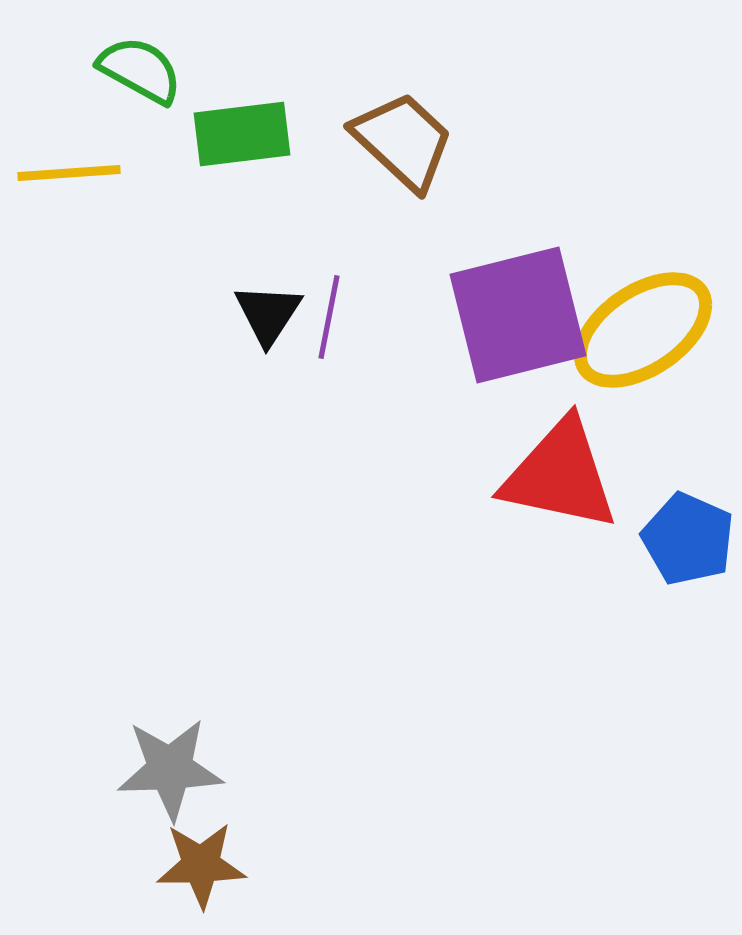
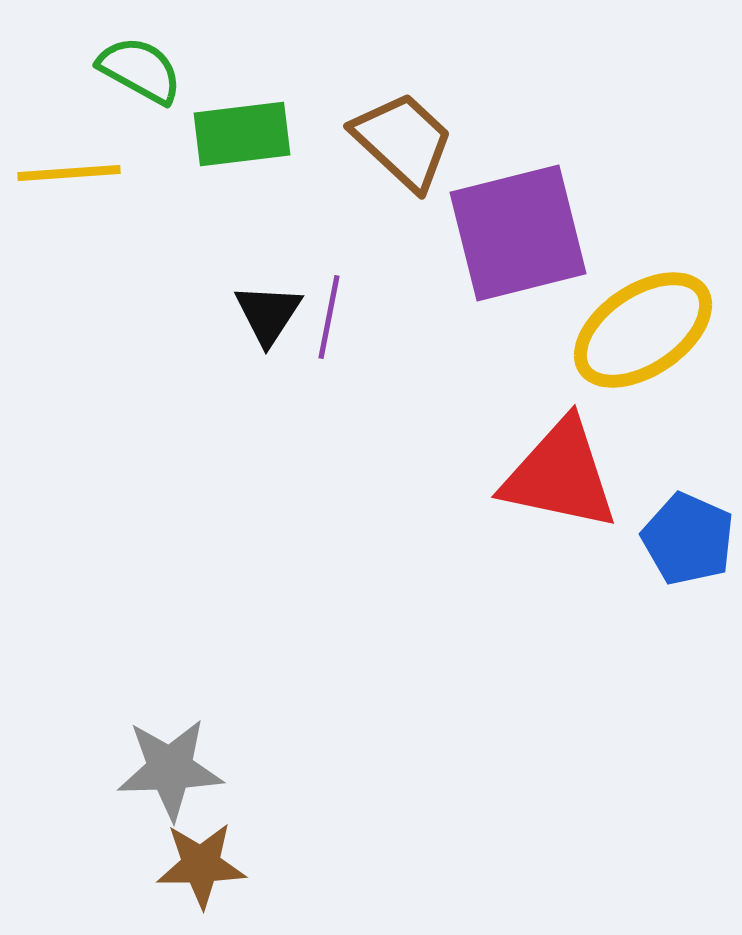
purple square: moved 82 px up
